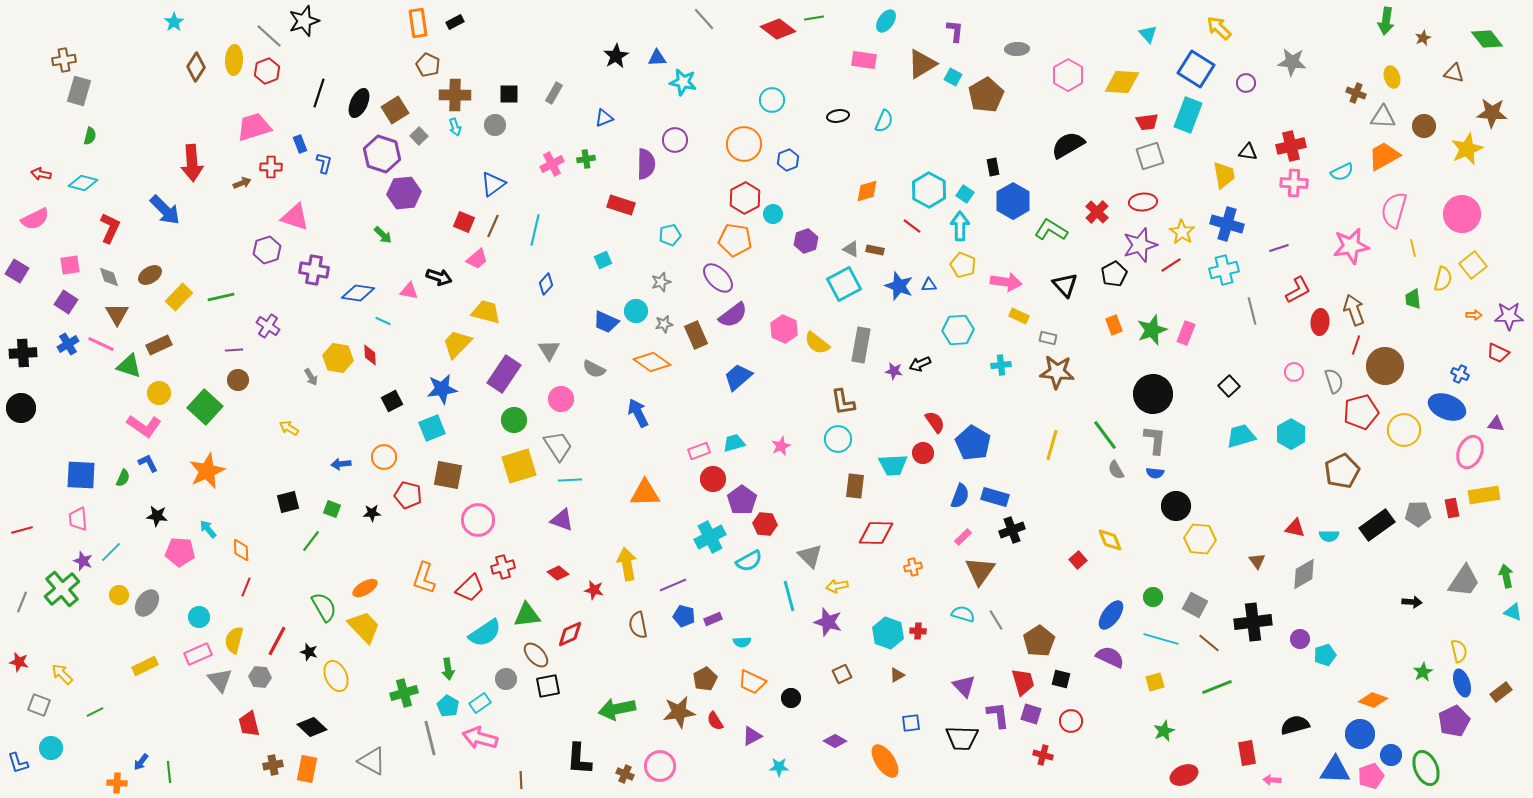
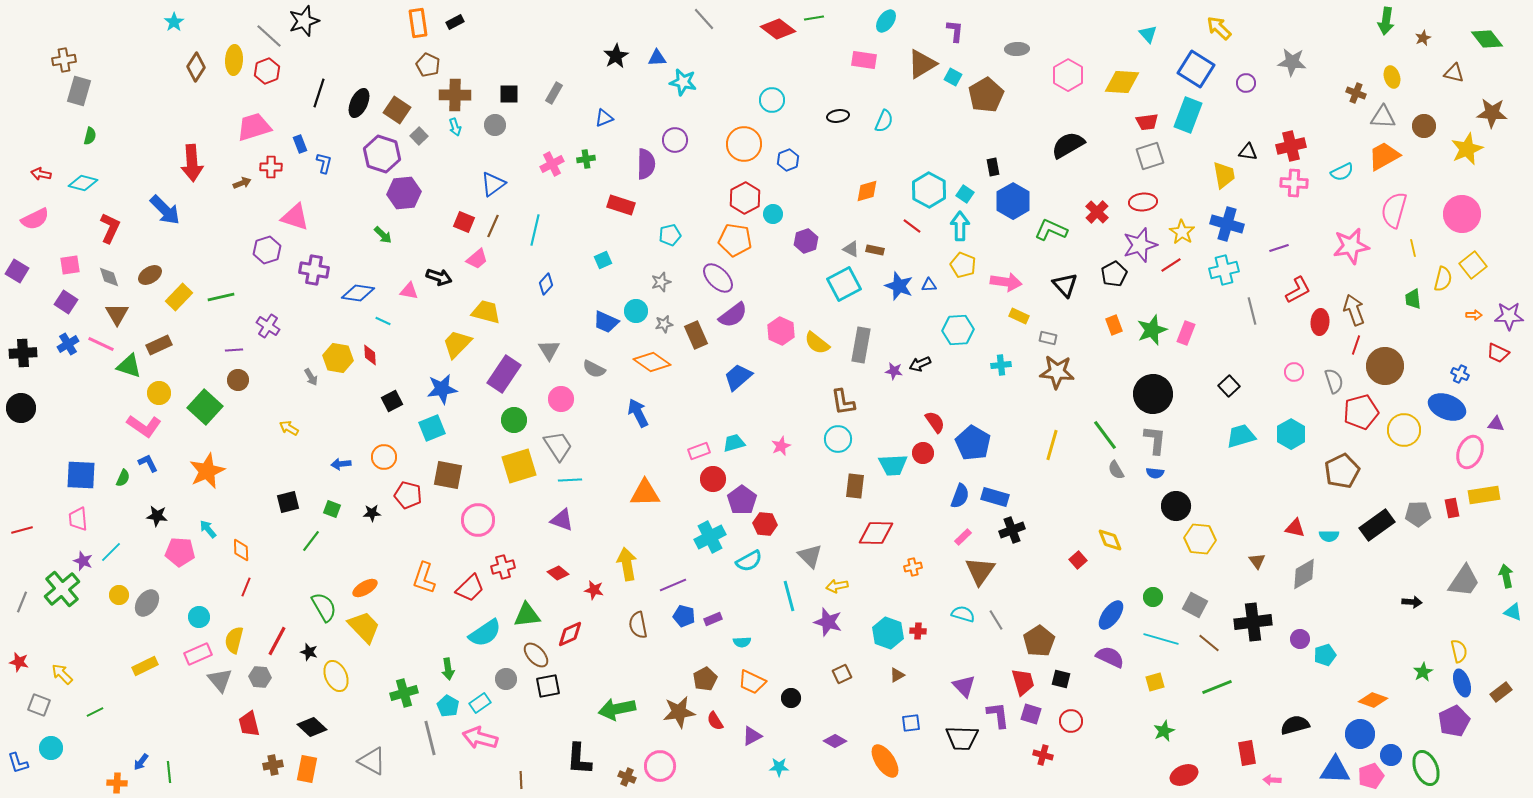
brown square at (395, 110): moved 2 px right; rotated 24 degrees counterclockwise
green L-shape at (1051, 230): rotated 8 degrees counterclockwise
pink hexagon at (784, 329): moved 3 px left, 2 px down
brown cross at (625, 774): moved 2 px right, 3 px down
